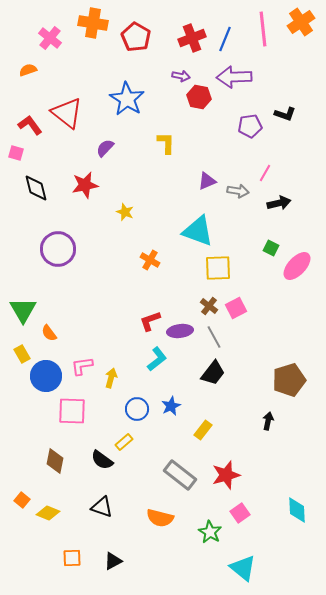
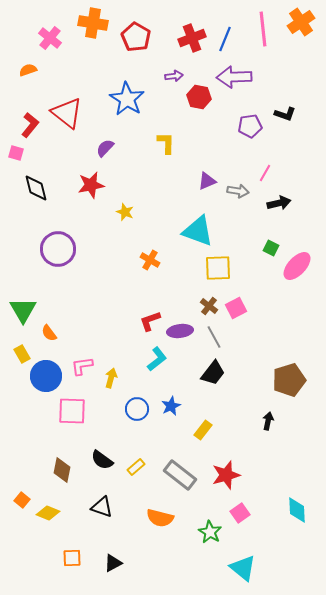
purple arrow at (181, 76): moved 7 px left; rotated 18 degrees counterclockwise
red L-shape at (30, 125): rotated 75 degrees clockwise
red star at (85, 185): moved 6 px right
yellow rectangle at (124, 442): moved 12 px right, 25 px down
brown diamond at (55, 461): moved 7 px right, 9 px down
black triangle at (113, 561): moved 2 px down
